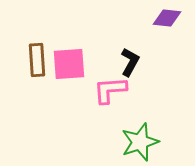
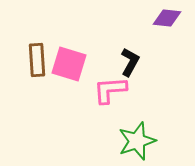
pink square: rotated 21 degrees clockwise
green star: moved 3 px left, 1 px up
